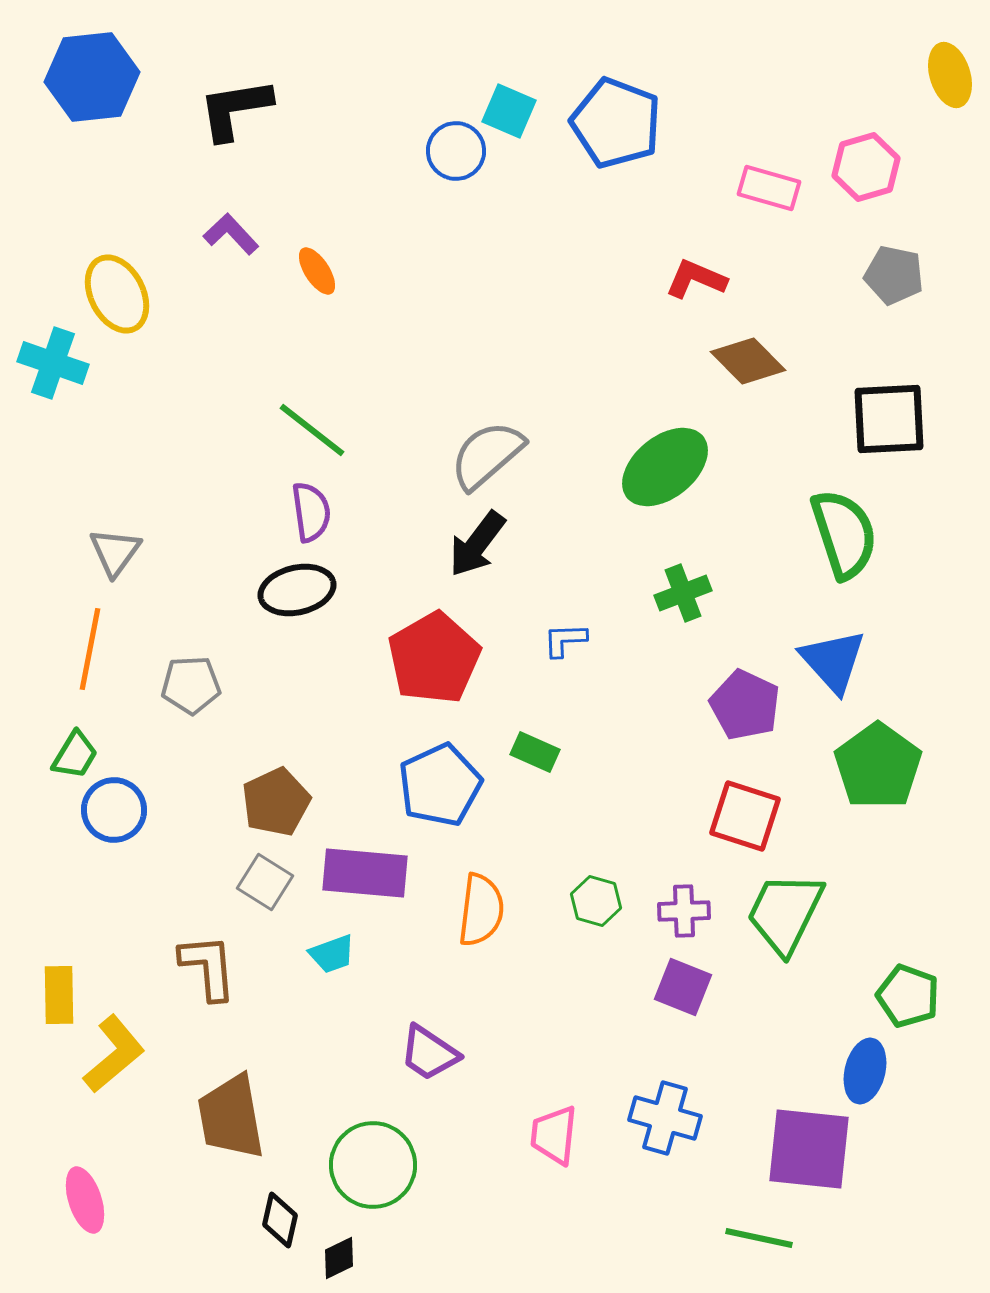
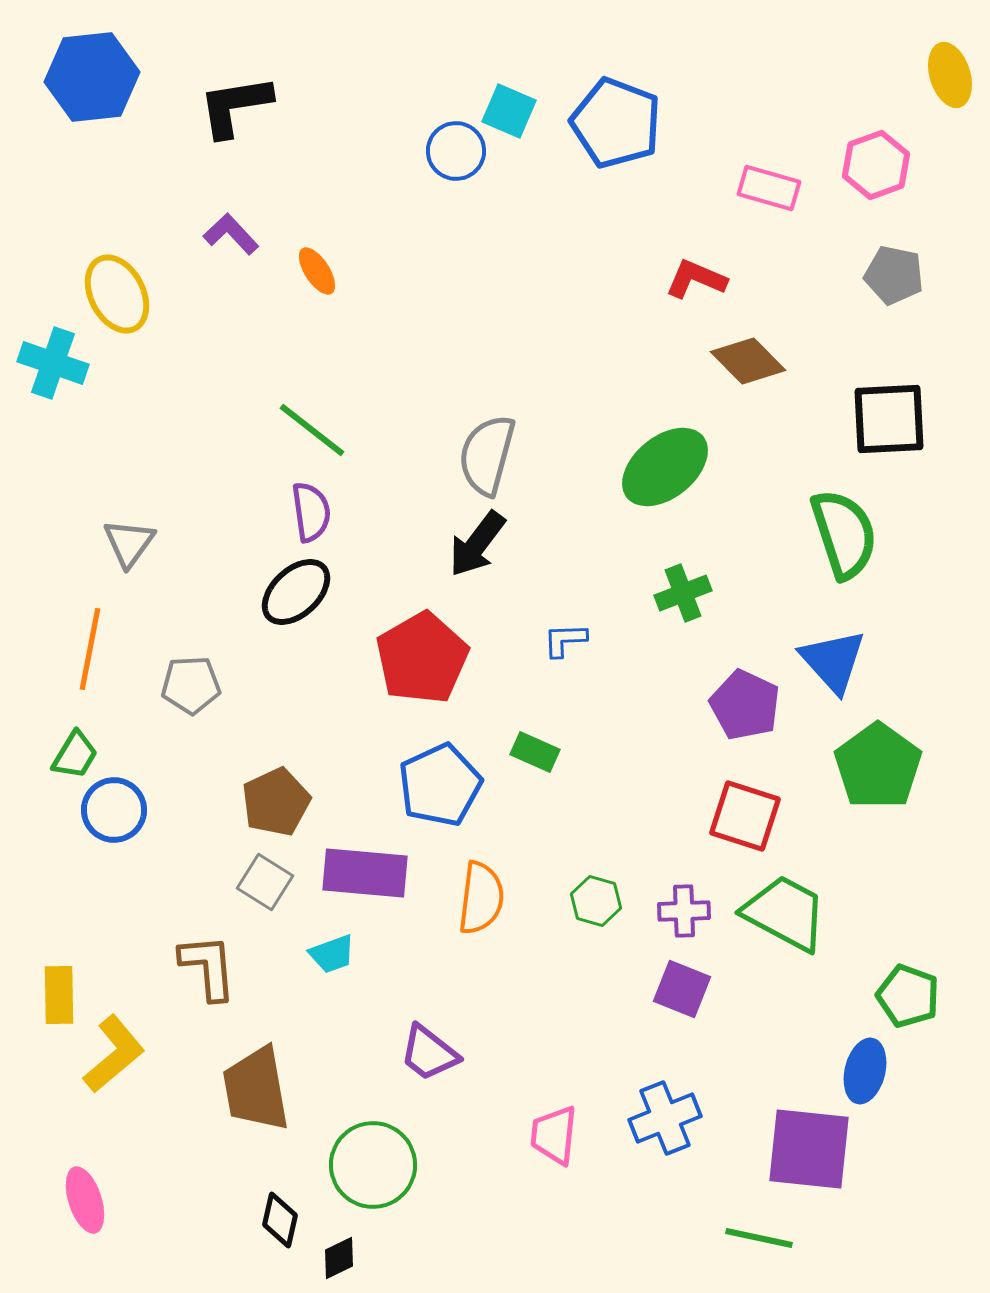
black L-shape at (235, 109): moved 3 px up
pink hexagon at (866, 167): moved 10 px right, 2 px up; rotated 4 degrees counterclockwise
gray semicircle at (487, 455): rotated 34 degrees counterclockwise
gray triangle at (115, 552): moved 14 px right, 9 px up
black ellipse at (297, 590): moved 1 px left, 2 px down; rotated 30 degrees counterclockwise
red pentagon at (434, 658): moved 12 px left
orange semicircle at (481, 910): moved 12 px up
green trapezoid at (785, 913): rotated 92 degrees clockwise
purple square at (683, 987): moved 1 px left, 2 px down
purple trapezoid at (429, 1053): rotated 4 degrees clockwise
brown trapezoid at (231, 1117): moved 25 px right, 28 px up
blue cross at (665, 1118): rotated 38 degrees counterclockwise
